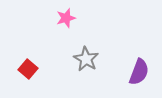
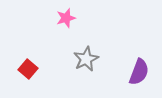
gray star: rotated 15 degrees clockwise
